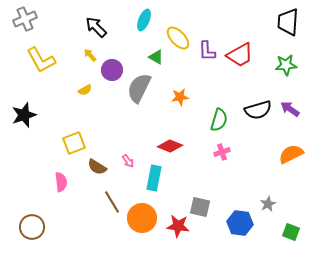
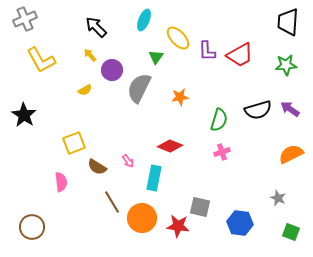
green triangle: rotated 35 degrees clockwise
black star: rotated 20 degrees counterclockwise
gray star: moved 10 px right, 6 px up; rotated 21 degrees counterclockwise
